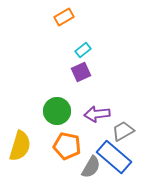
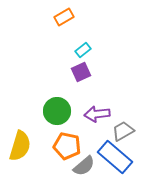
blue rectangle: moved 1 px right
gray semicircle: moved 7 px left, 1 px up; rotated 20 degrees clockwise
